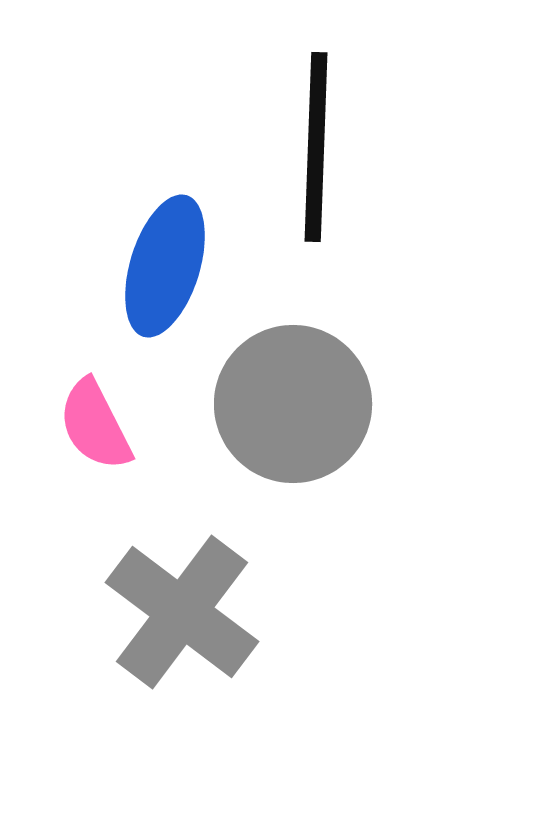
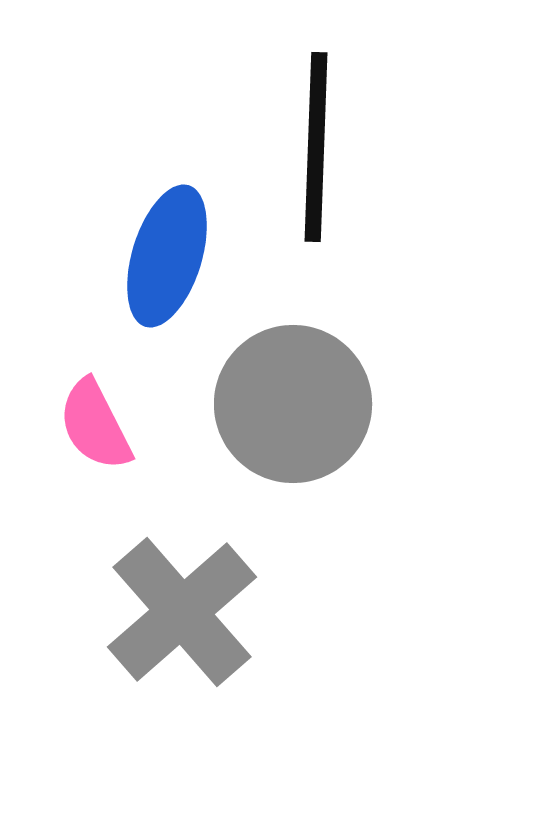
blue ellipse: moved 2 px right, 10 px up
gray cross: rotated 12 degrees clockwise
